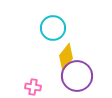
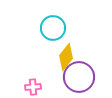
purple circle: moved 2 px right, 1 px down
pink cross: rotated 14 degrees counterclockwise
